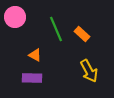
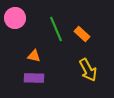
pink circle: moved 1 px down
orange triangle: moved 1 px left, 1 px down; rotated 16 degrees counterclockwise
yellow arrow: moved 1 px left, 1 px up
purple rectangle: moved 2 px right
